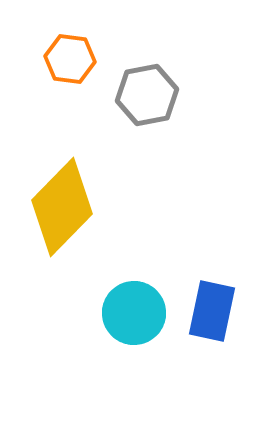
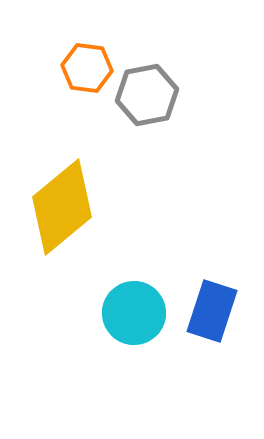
orange hexagon: moved 17 px right, 9 px down
yellow diamond: rotated 6 degrees clockwise
blue rectangle: rotated 6 degrees clockwise
